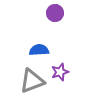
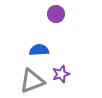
purple circle: moved 1 px right, 1 px down
purple star: moved 1 px right, 2 px down
